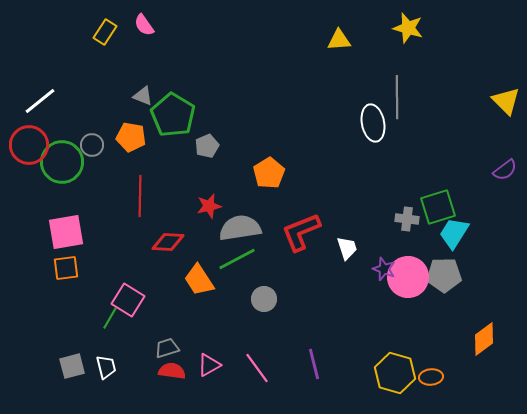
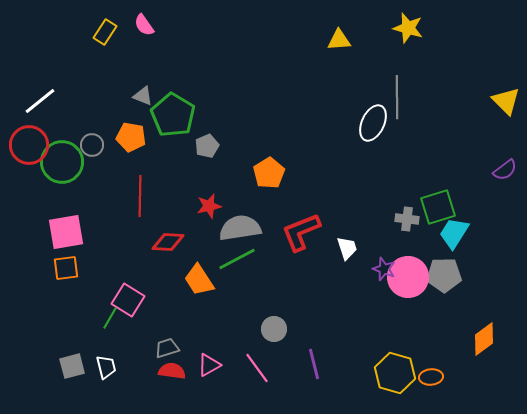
white ellipse at (373, 123): rotated 36 degrees clockwise
gray circle at (264, 299): moved 10 px right, 30 px down
